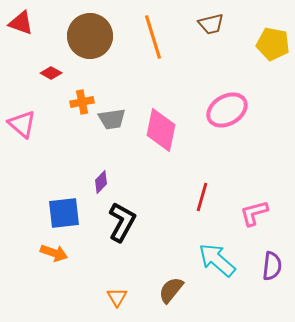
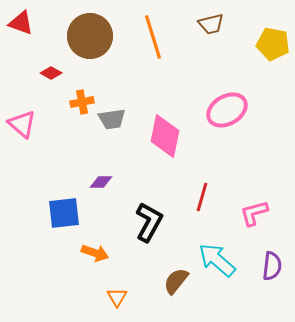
pink diamond: moved 4 px right, 6 px down
purple diamond: rotated 45 degrees clockwise
black L-shape: moved 27 px right
orange arrow: moved 41 px right
brown semicircle: moved 5 px right, 9 px up
